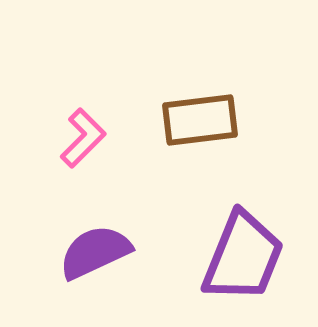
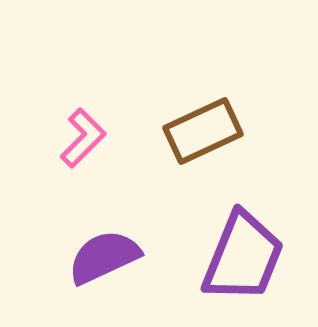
brown rectangle: moved 3 px right, 11 px down; rotated 18 degrees counterclockwise
purple semicircle: moved 9 px right, 5 px down
